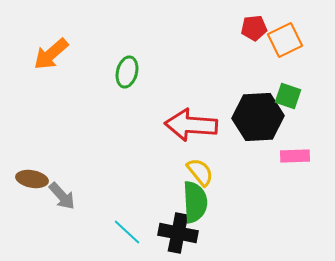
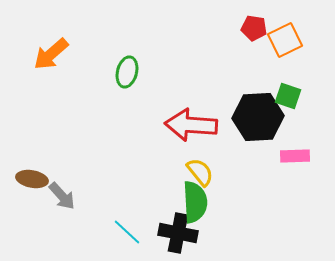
red pentagon: rotated 15 degrees clockwise
